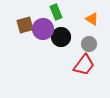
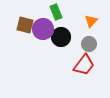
orange triangle: moved 1 px left, 2 px down; rotated 40 degrees clockwise
brown square: rotated 30 degrees clockwise
